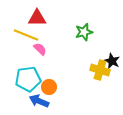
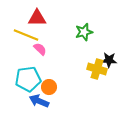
black star: moved 3 px left, 1 px up; rotated 21 degrees counterclockwise
yellow cross: moved 3 px left, 1 px up
